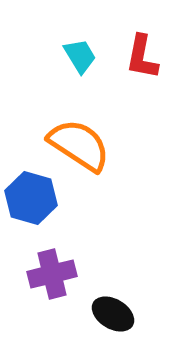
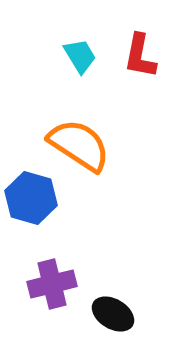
red L-shape: moved 2 px left, 1 px up
purple cross: moved 10 px down
